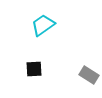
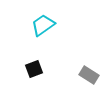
black square: rotated 18 degrees counterclockwise
